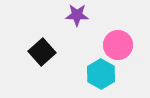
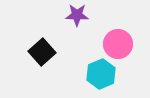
pink circle: moved 1 px up
cyan hexagon: rotated 8 degrees clockwise
